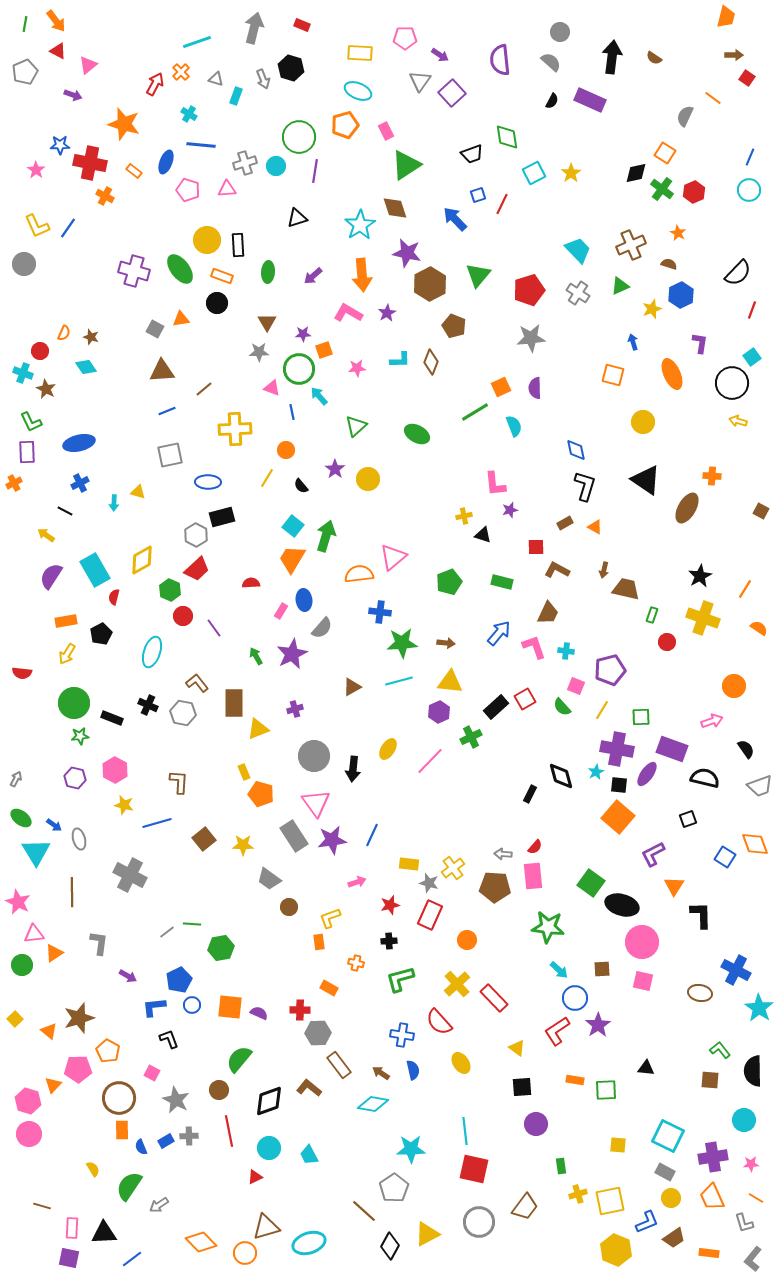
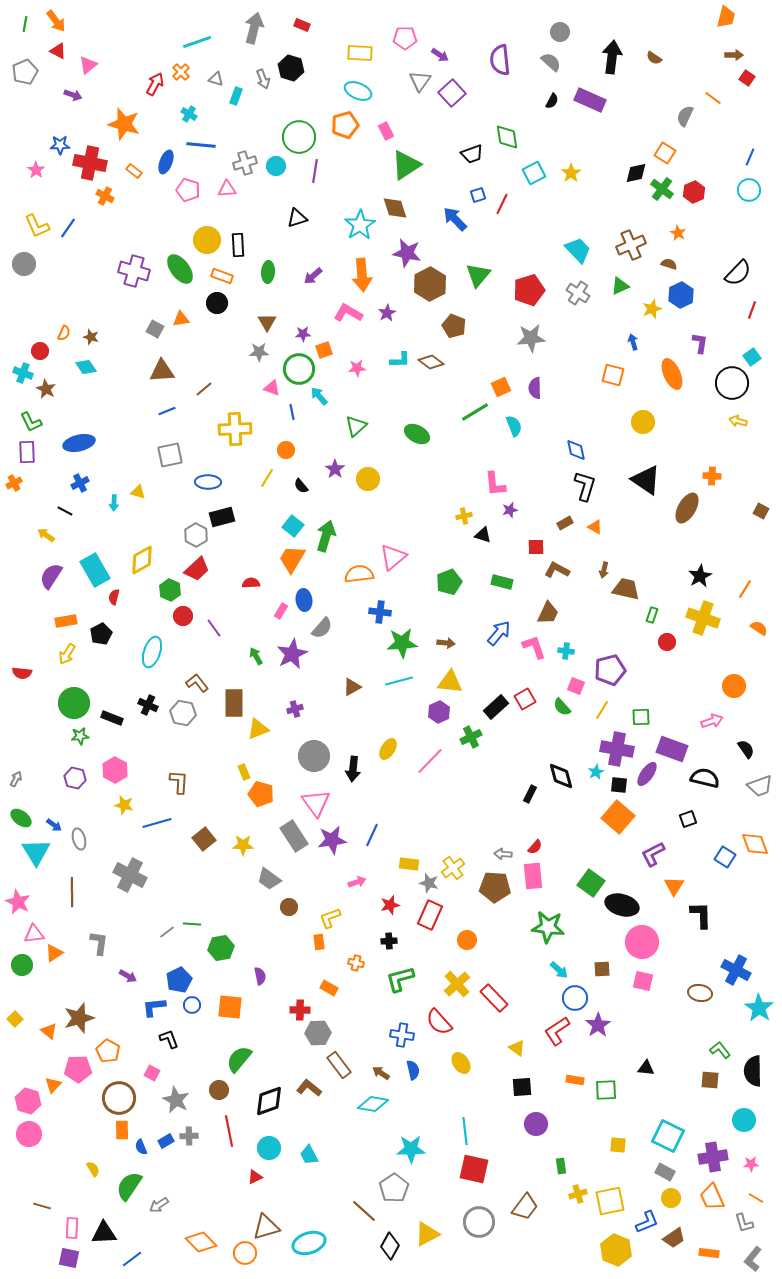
brown diamond at (431, 362): rotated 75 degrees counterclockwise
purple semicircle at (259, 1013): moved 1 px right, 37 px up; rotated 54 degrees clockwise
